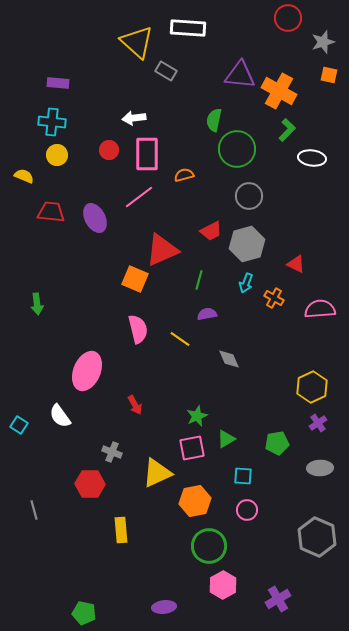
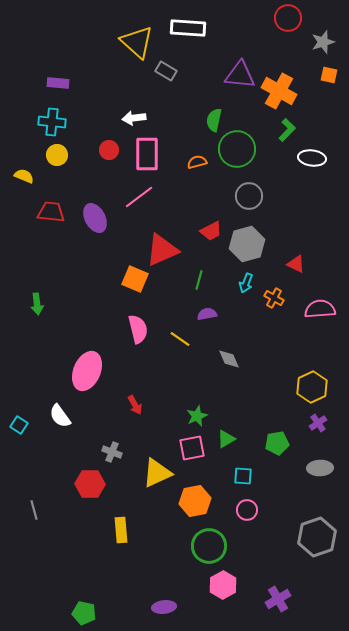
orange semicircle at (184, 175): moved 13 px right, 13 px up
gray hexagon at (317, 537): rotated 18 degrees clockwise
